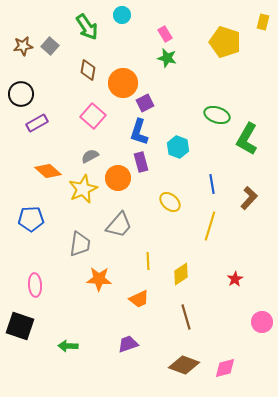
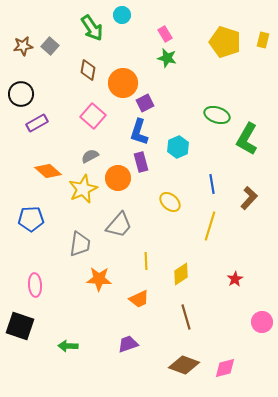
yellow rectangle at (263, 22): moved 18 px down
green arrow at (87, 27): moved 5 px right, 1 px down
cyan hexagon at (178, 147): rotated 15 degrees clockwise
yellow line at (148, 261): moved 2 px left
